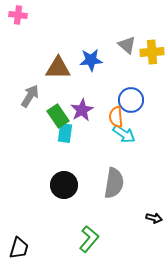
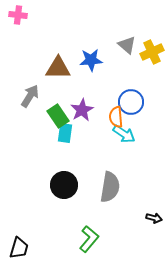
yellow cross: rotated 20 degrees counterclockwise
blue circle: moved 2 px down
gray semicircle: moved 4 px left, 4 px down
